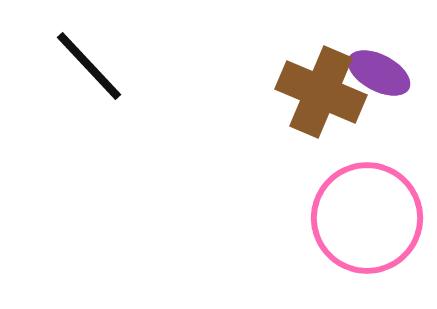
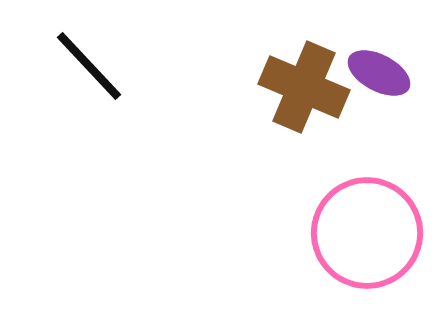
brown cross: moved 17 px left, 5 px up
pink circle: moved 15 px down
